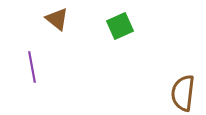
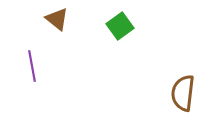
green square: rotated 12 degrees counterclockwise
purple line: moved 1 px up
